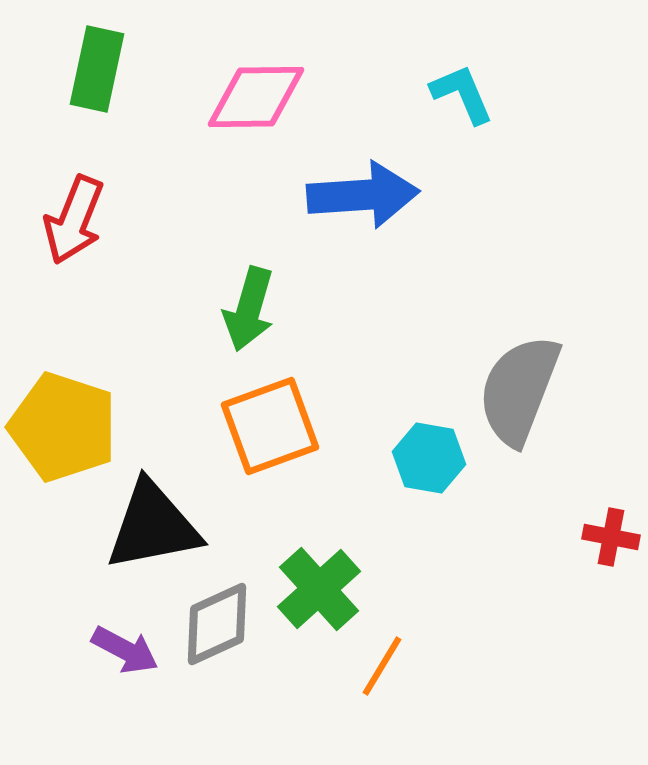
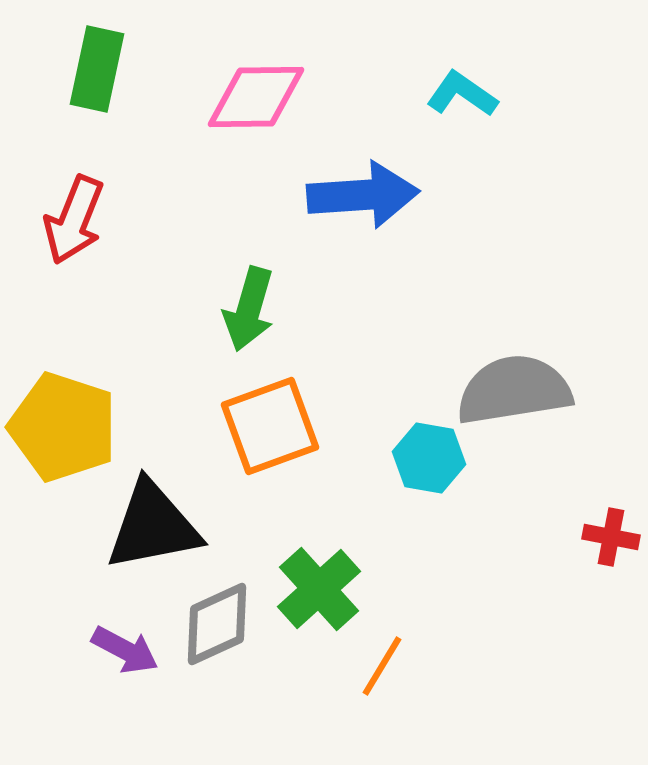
cyan L-shape: rotated 32 degrees counterclockwise
gray semicircle: moved 5 px left; rotated 60 degrees clockwise
